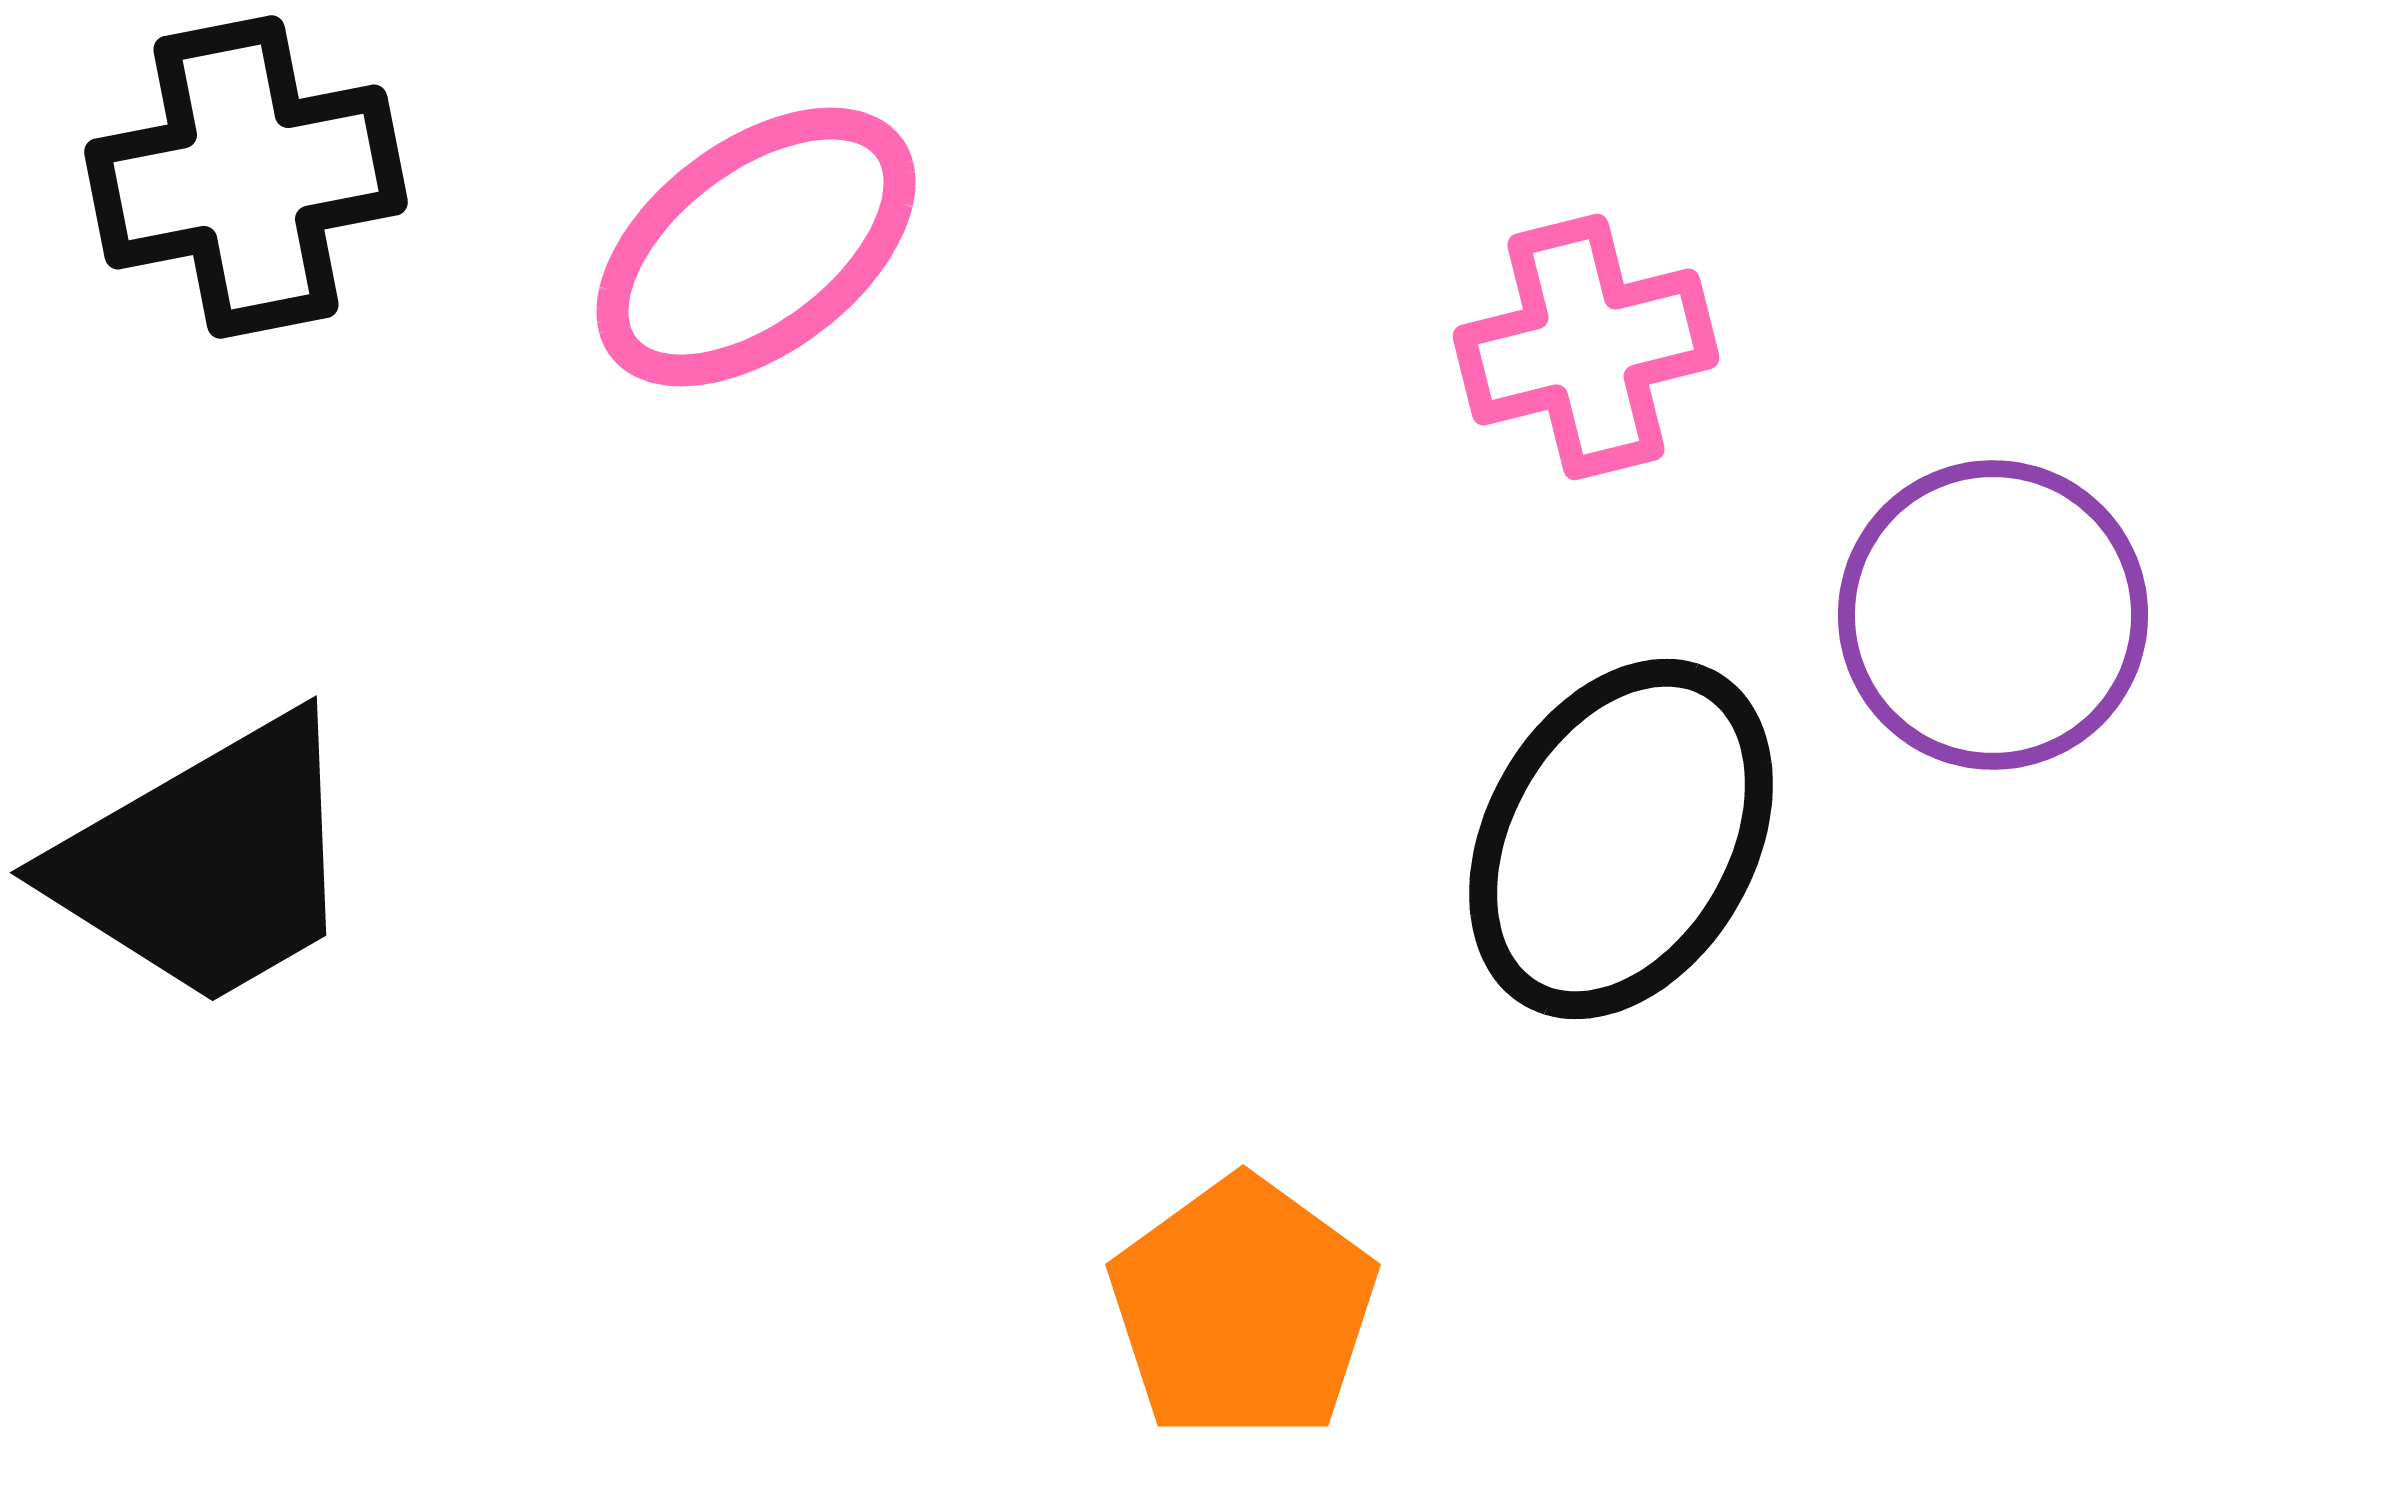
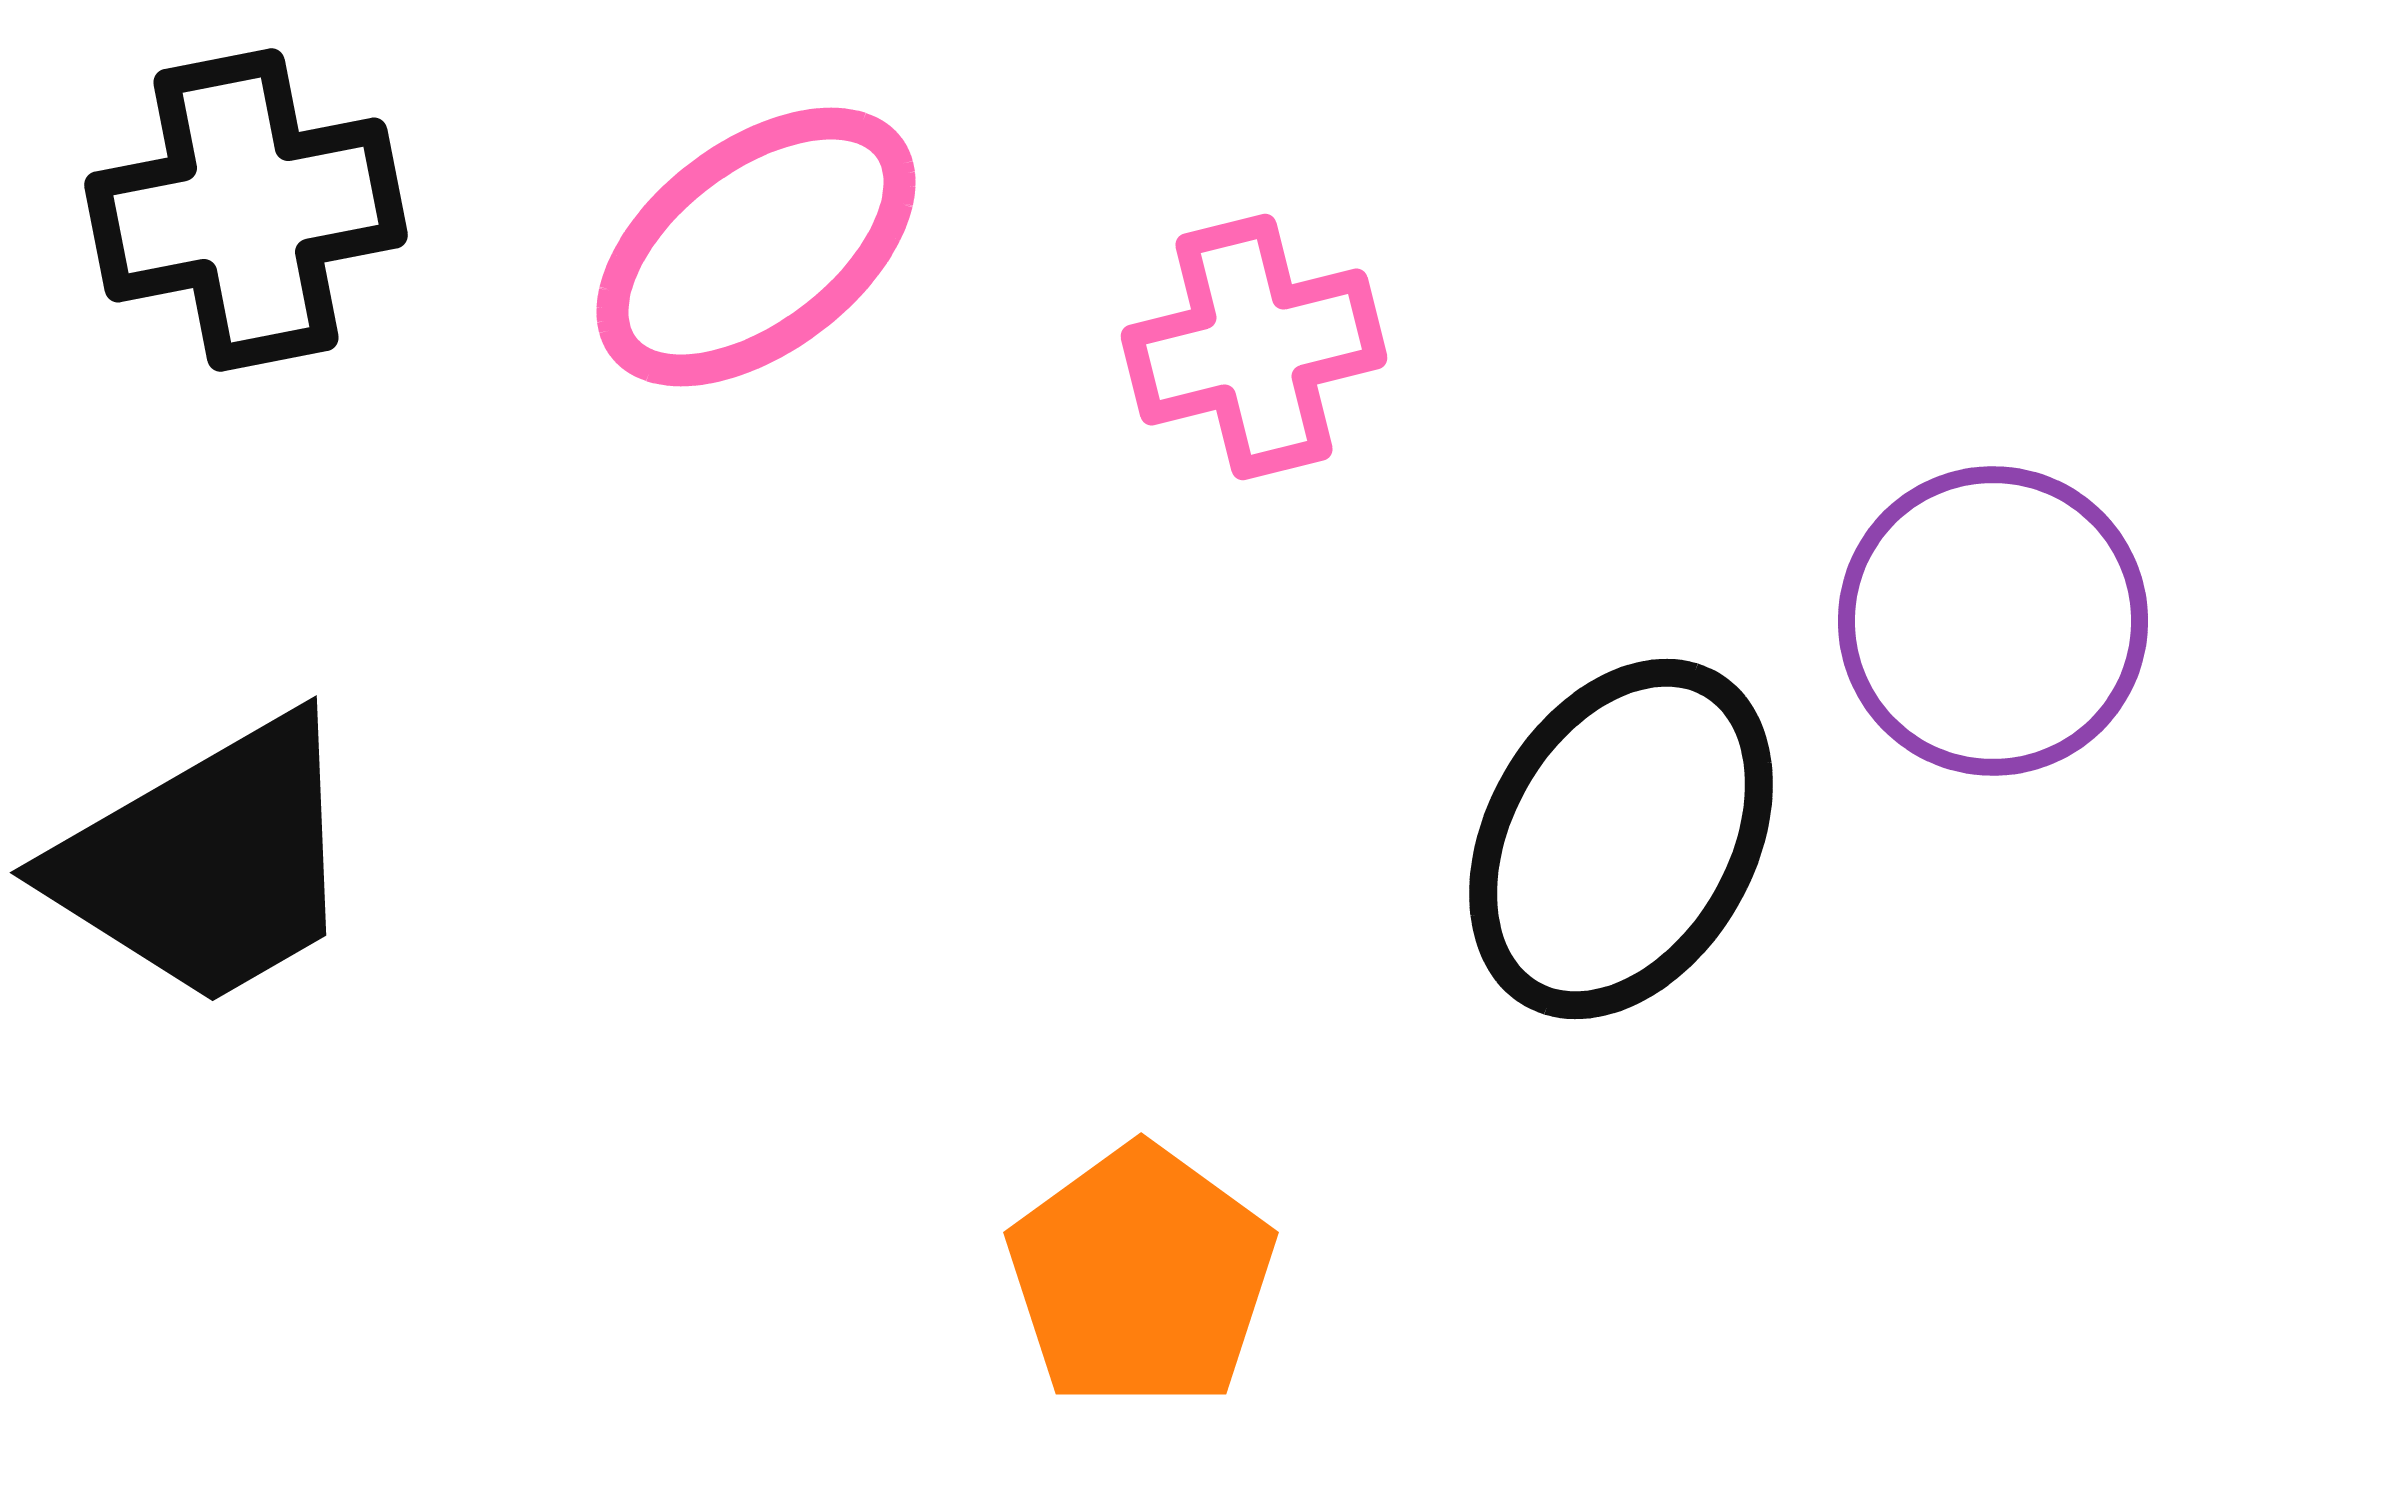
black cross: moved 33 px down
pink cross: moved 332 px left
purple circle: moved 6 px down
orange pentagon: moved 102 px left, 32 px up
